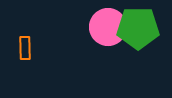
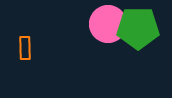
pink circle: moved 3 px up
